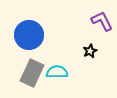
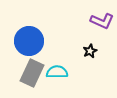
purple L-shape: rotated 140 degrees clockwise
blue circle: moved 6 px down
